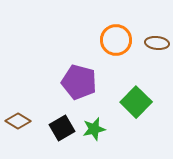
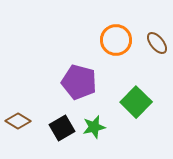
brown ellipse: rotated 45 degrees clockwise
green star: moved 2 px up
